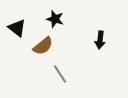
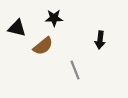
black star: moved 1 px left, 1 px up; rotated 18 degrees counterclockwise
black triangle: rotated 24 degrees counterclockwise
gray line: moved 15 px right, 4 px up; rotated 12 degrees clockwise
